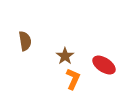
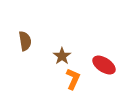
brown star: moved 3 px left
